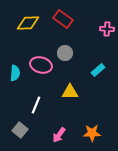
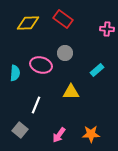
cyan rectangle: moved 1 px left
yellow triangle: moved 1 px right
orange star: moved 1 px left, 1 px down
